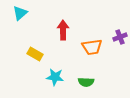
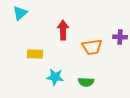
purple cross: rotated 24 degrees clockwise
yellow rectangle: rotated 28 degrees counterclockwise
